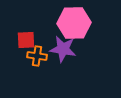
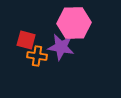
red square: rotated 18 degrees clockwise
purple star: moved 2 px left, 2 px up
